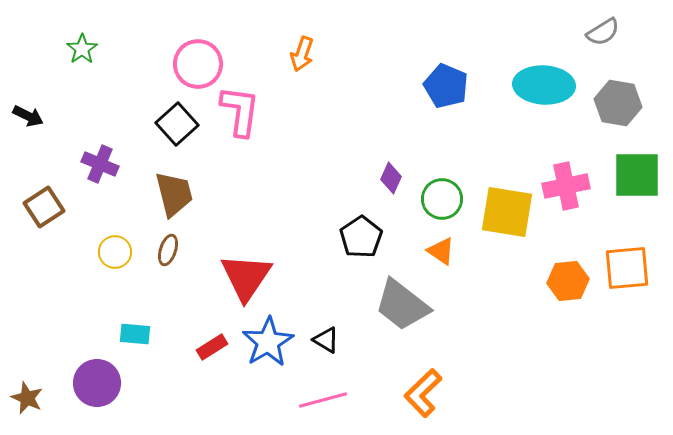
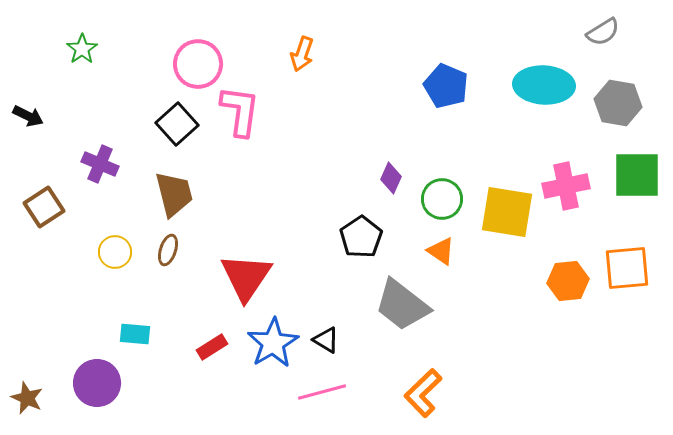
blue star: moved 5 px right, 1 px down
pink line: moved 1 px left, 8 px up
